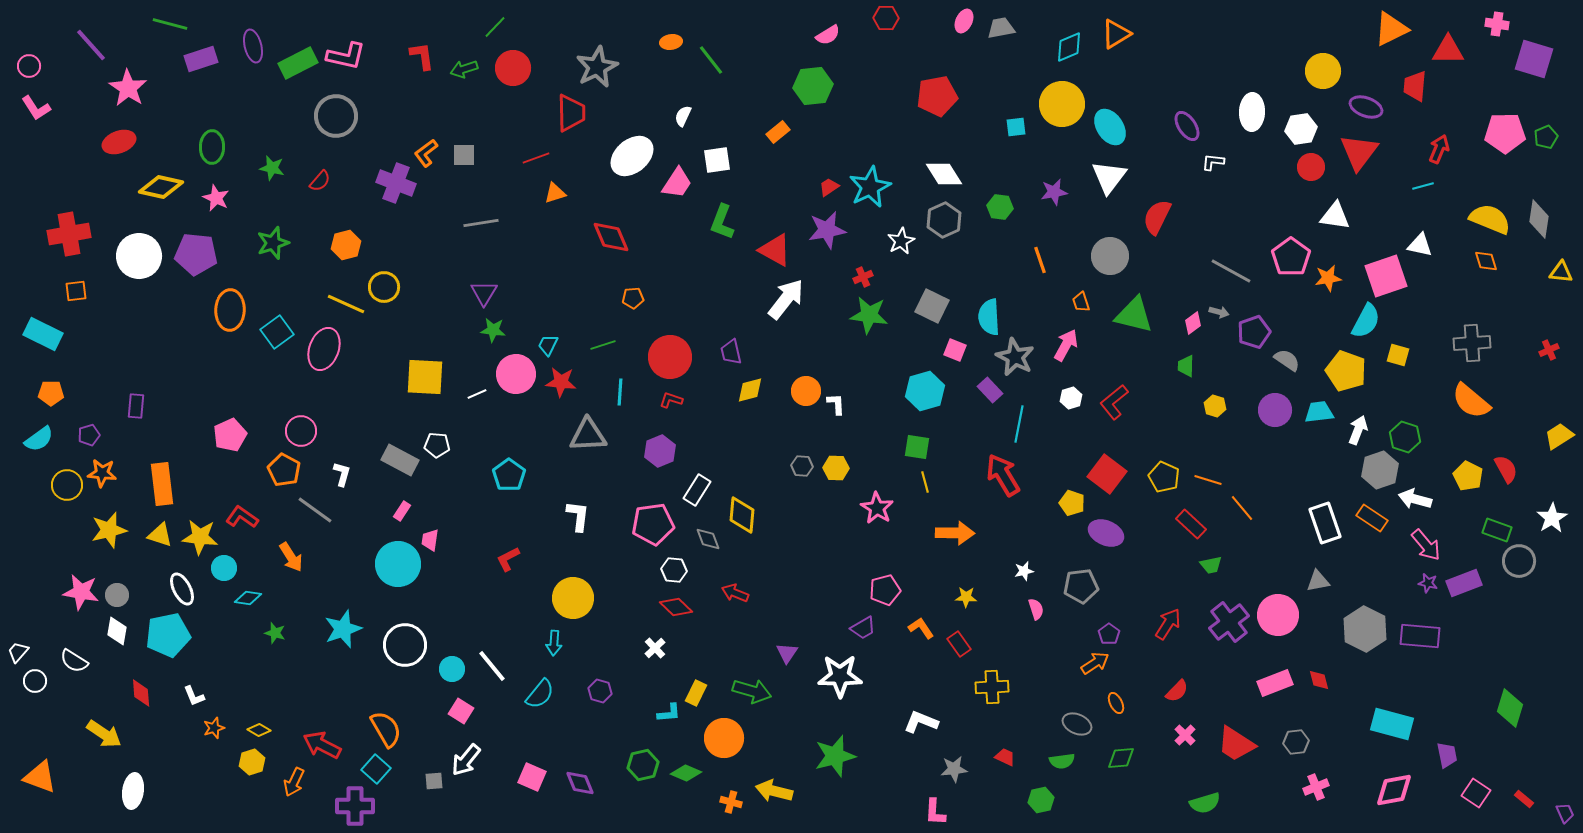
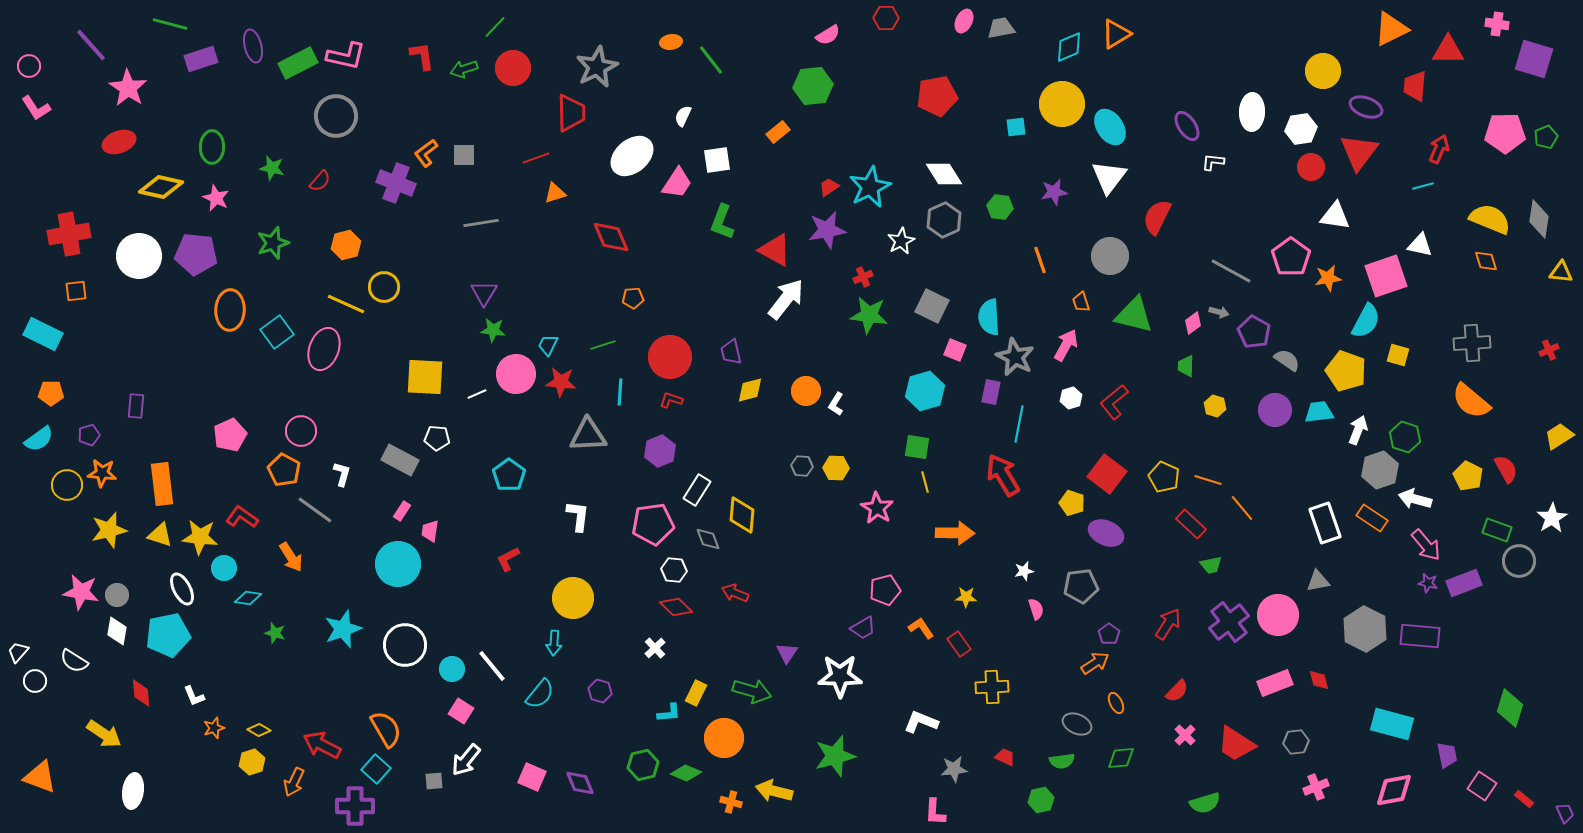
purple pentagon at (1254, 332): rotated 24 degrees counterclockwise
purple rectangle at (990, 390): moved 1 px right, 2 px down; rotated 55 degrees clockwise
white L-shape at (836, 404): rotated 145 degrees counterclockwise
white pentagon at (437, 445): moved 7 px up
pink trapezoid at (430, 540): moved 9 px up
pink square at (1476, 793): moved 6 px right, 7 px up
